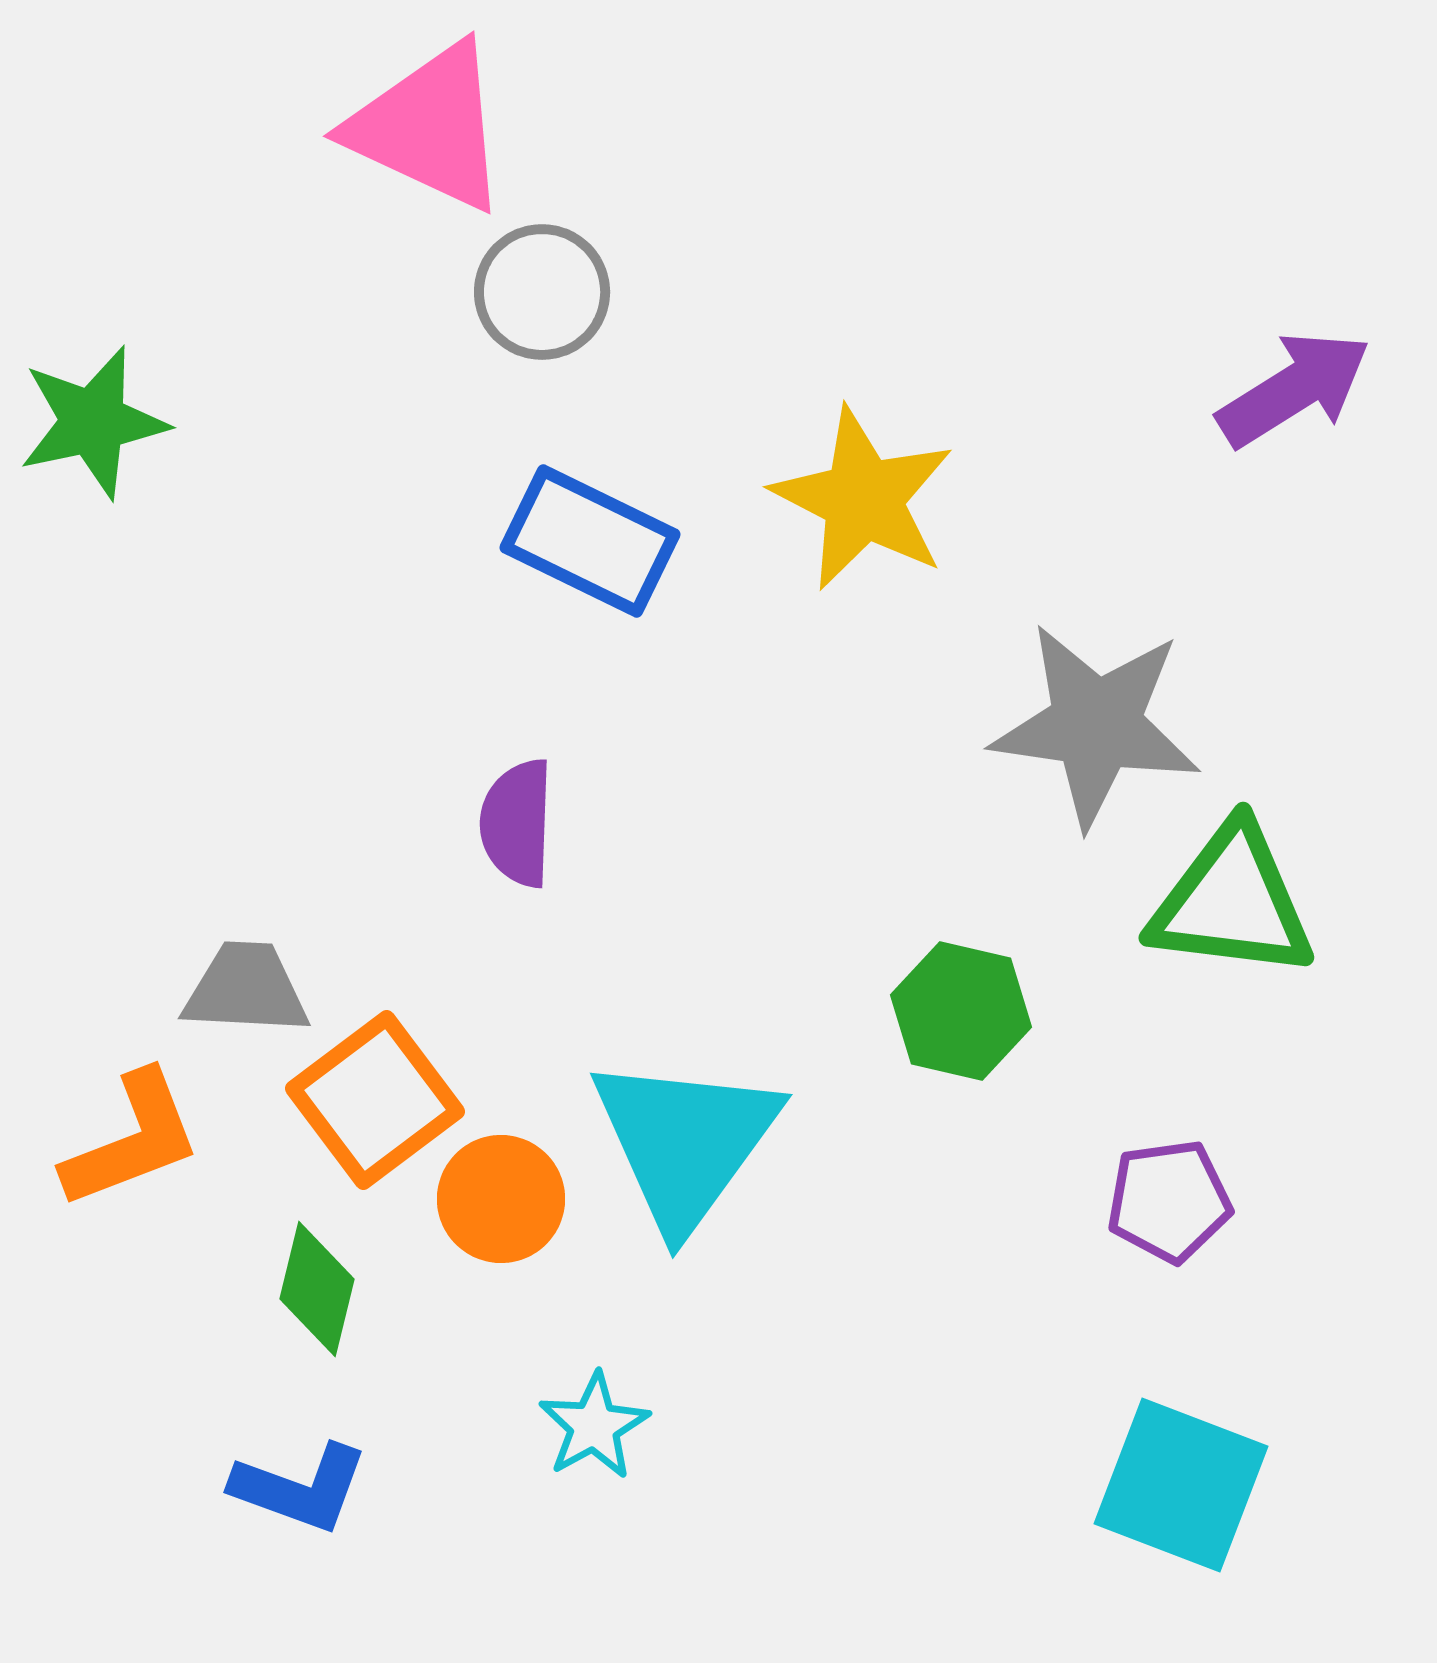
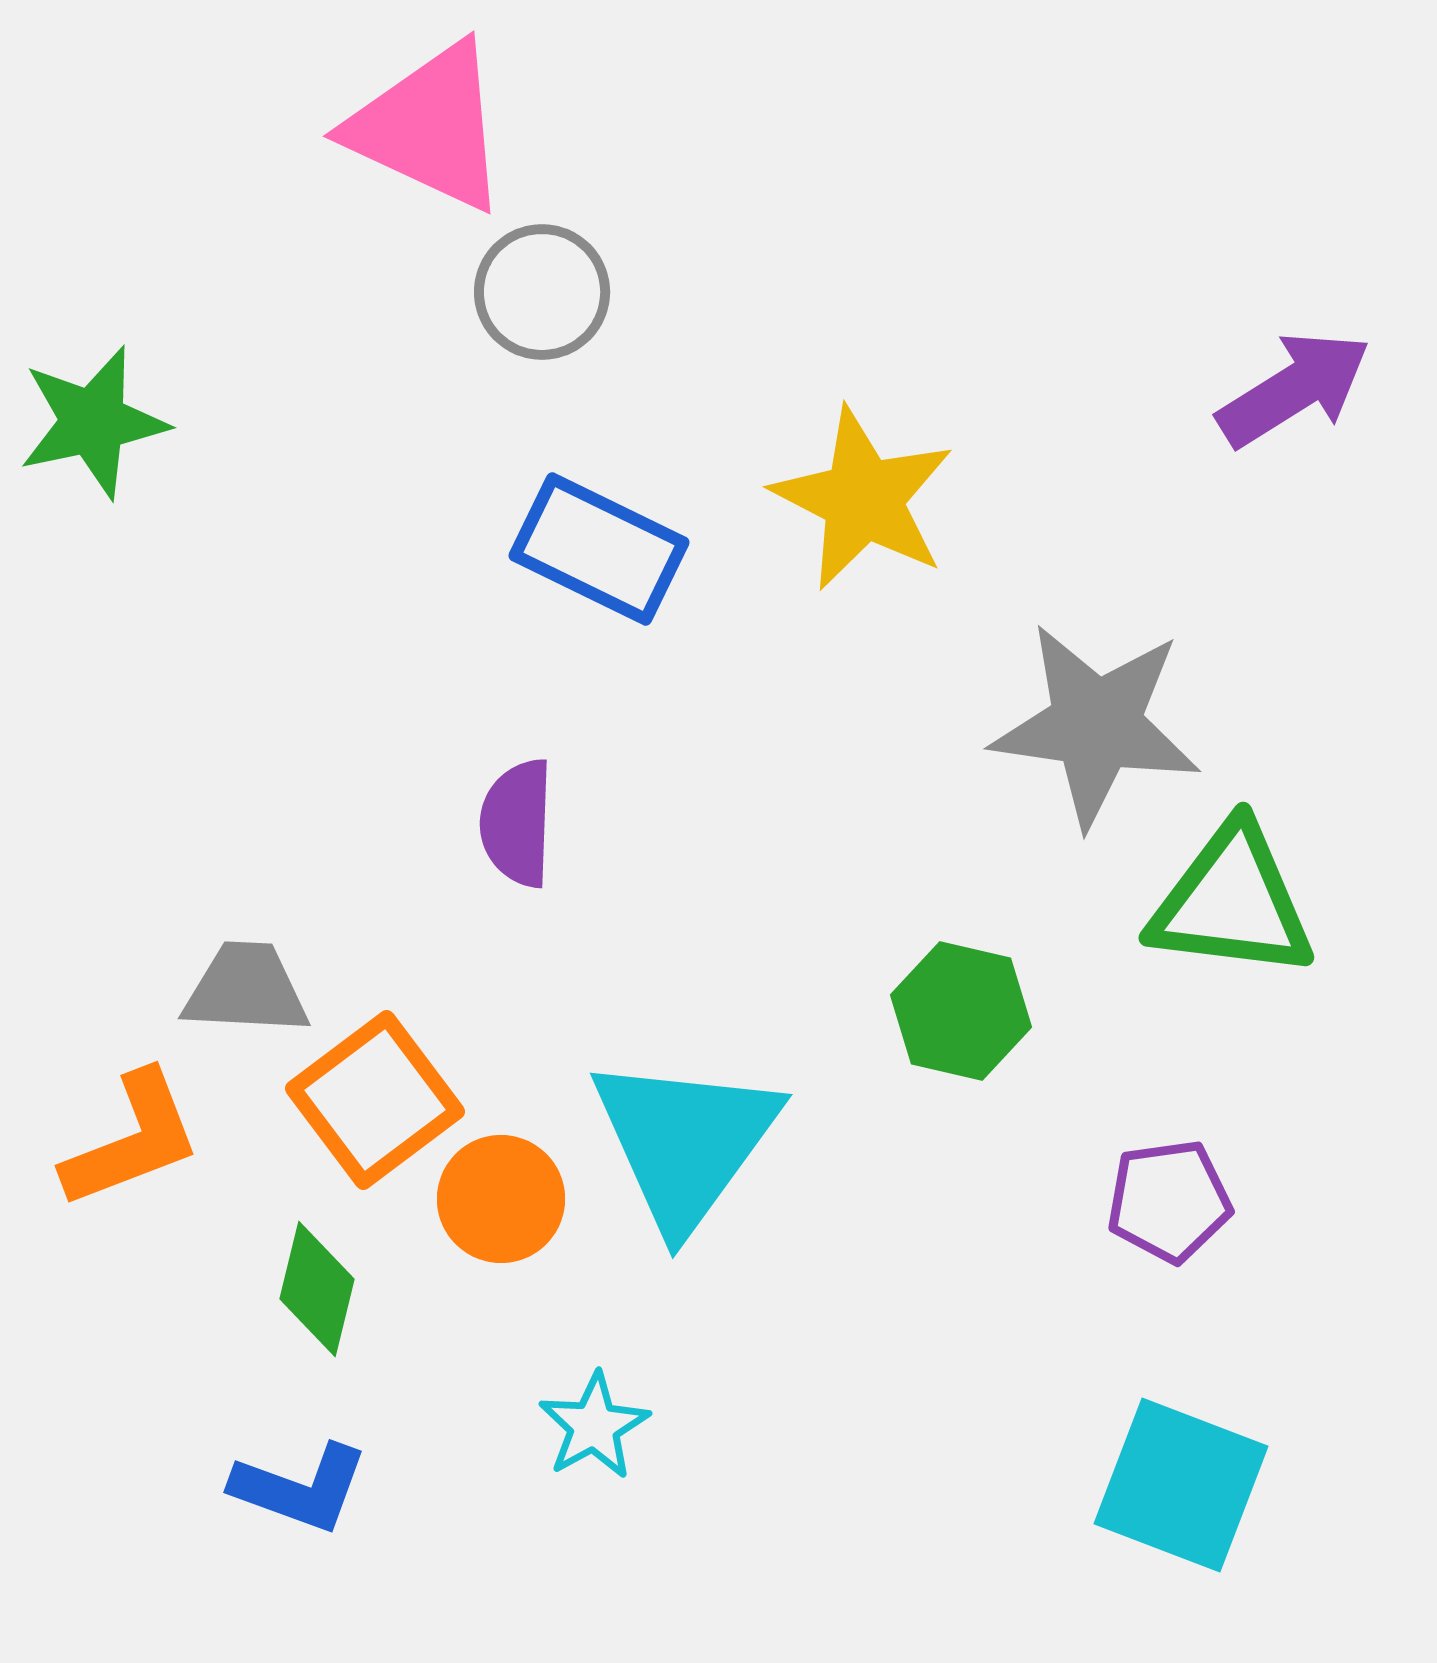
blue rectangle: moved 9 px right, 8 px down
